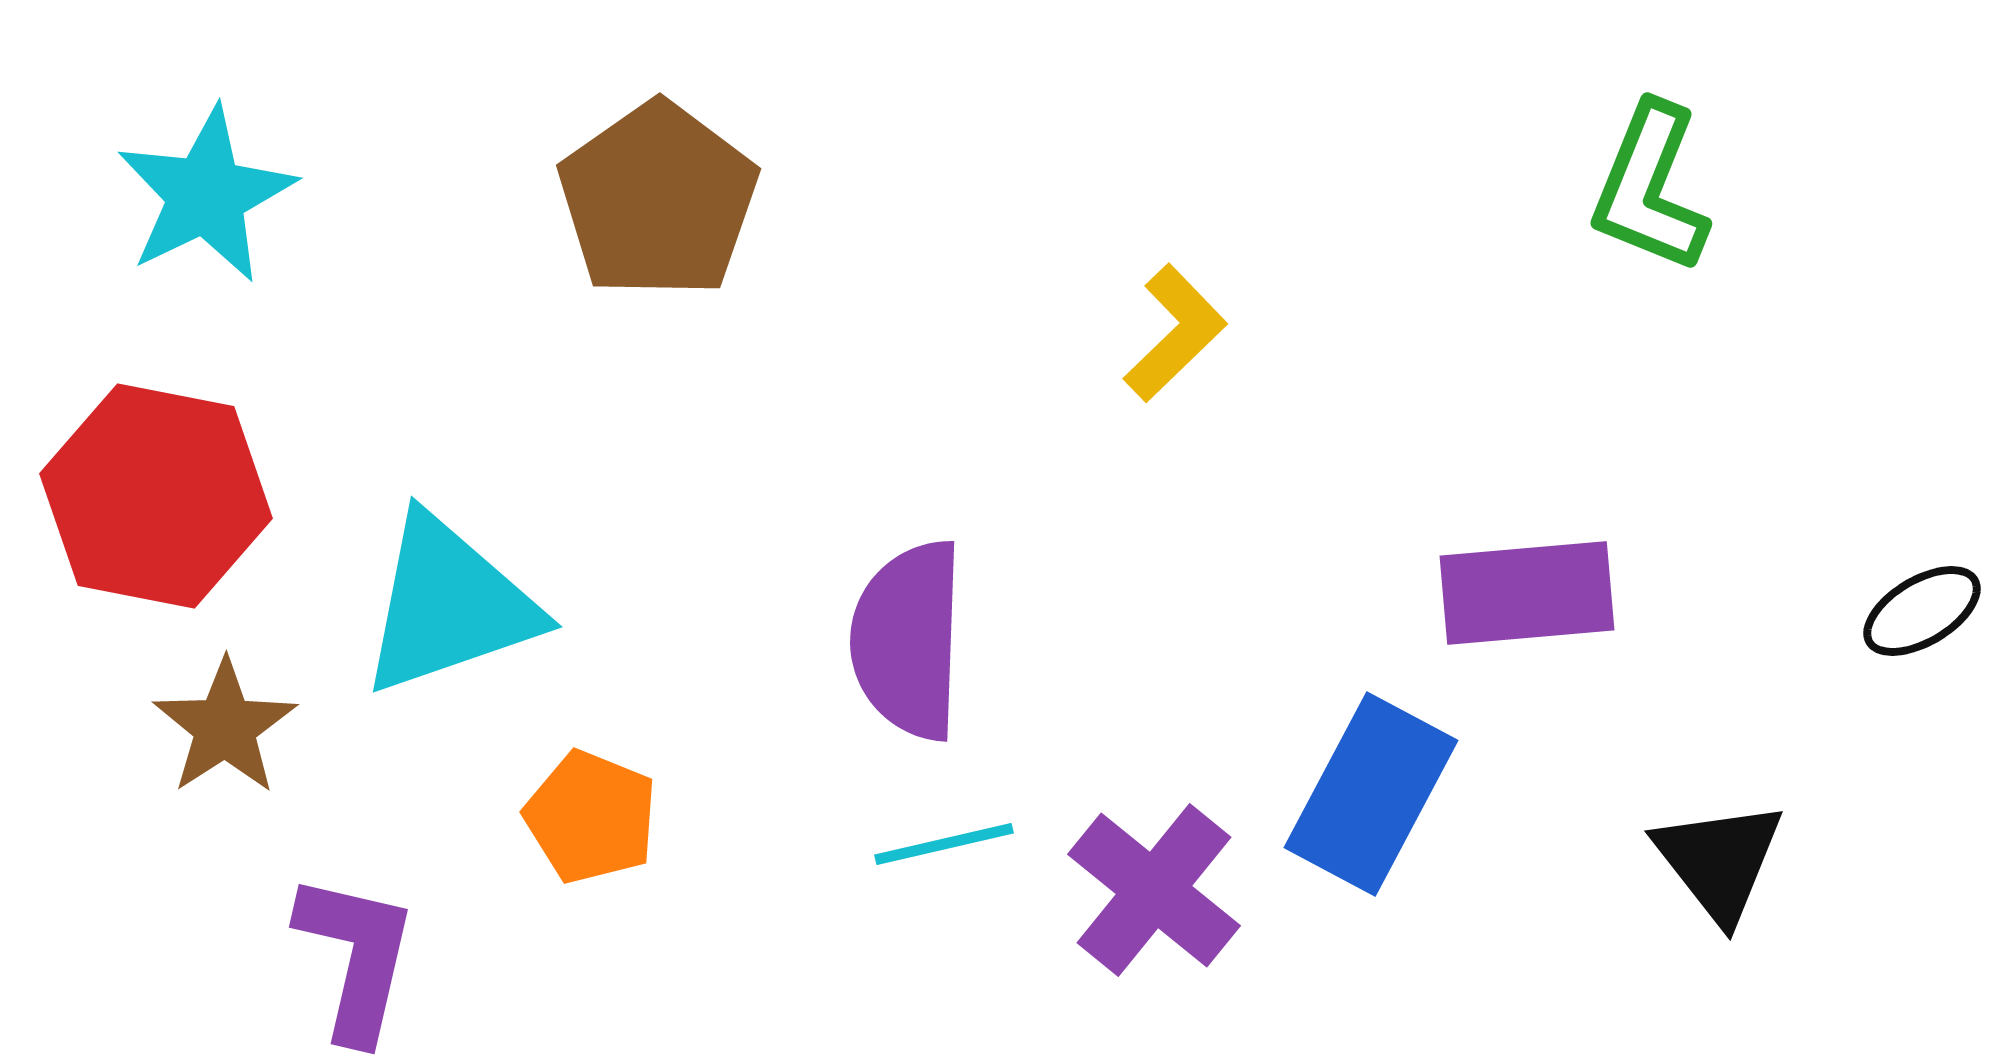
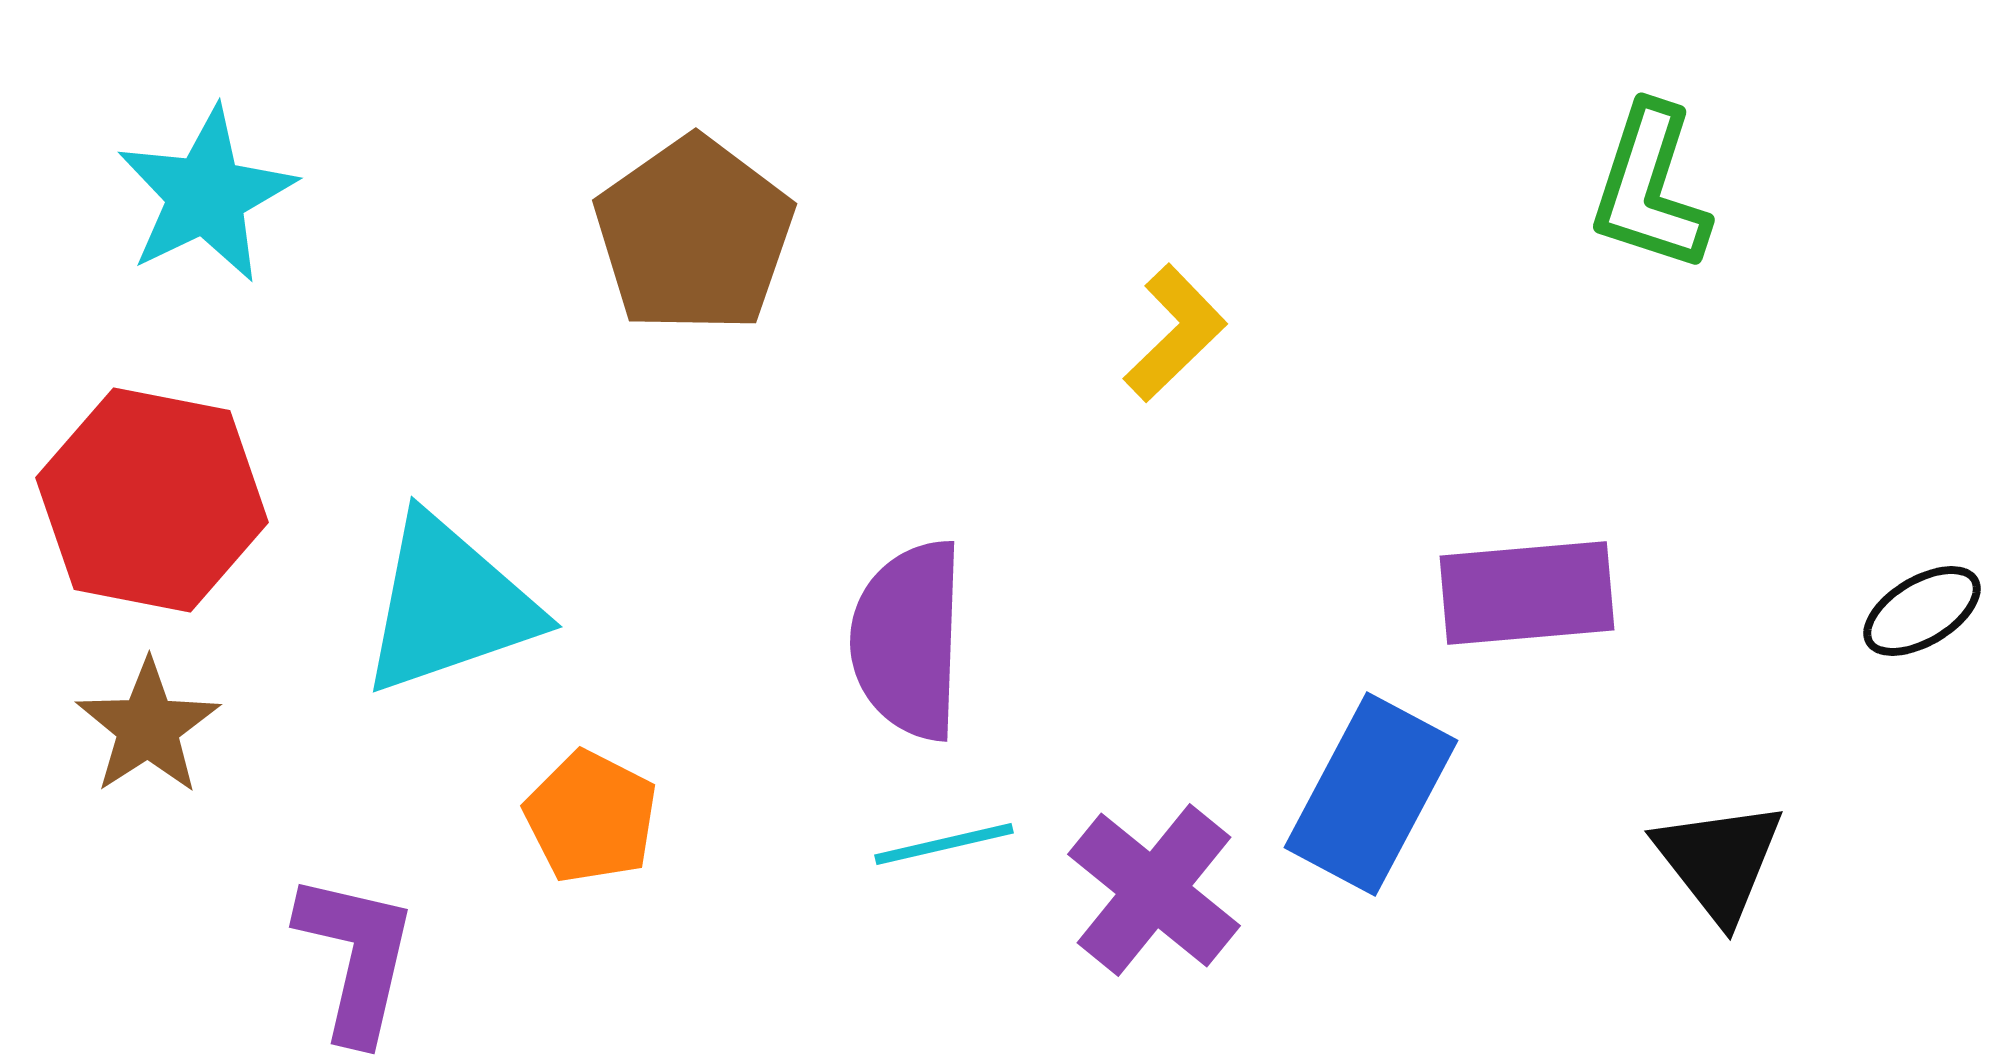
green L-shape: rotated 4 degrees counterclockwise
brown pentagon: moved 36 px right, 35 px down
red hexagon: moved 4 px left, 4 px down
brown star: moved 77 px left
orange pentagon: rotated 5 degrees clockwise
